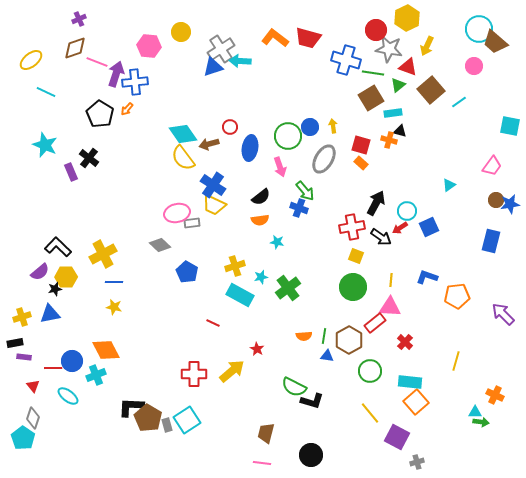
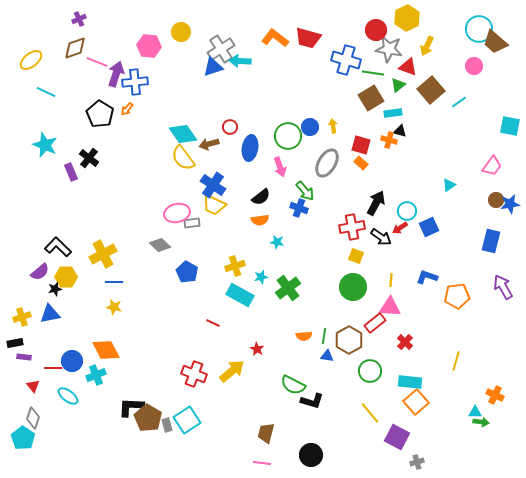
gray ellipse at (324, 159): moved 3 px right, 4 px down
purple arrow at (503, 314): moved 27 px up; rotated 15 degrees clockwise
red cross at (194, 374): rotated 20 degrees clockwise
green semicircle at (294, 387): moved 1 px left, 2 px up
